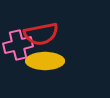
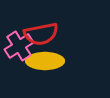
pink cross: moved 1 px right, 1 px down; rotated 20 degrees counterclockwise
